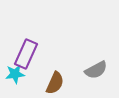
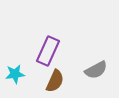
purple rectangle: moved 22 px right, 3 px up
brown semicircle: moved 2 px up
